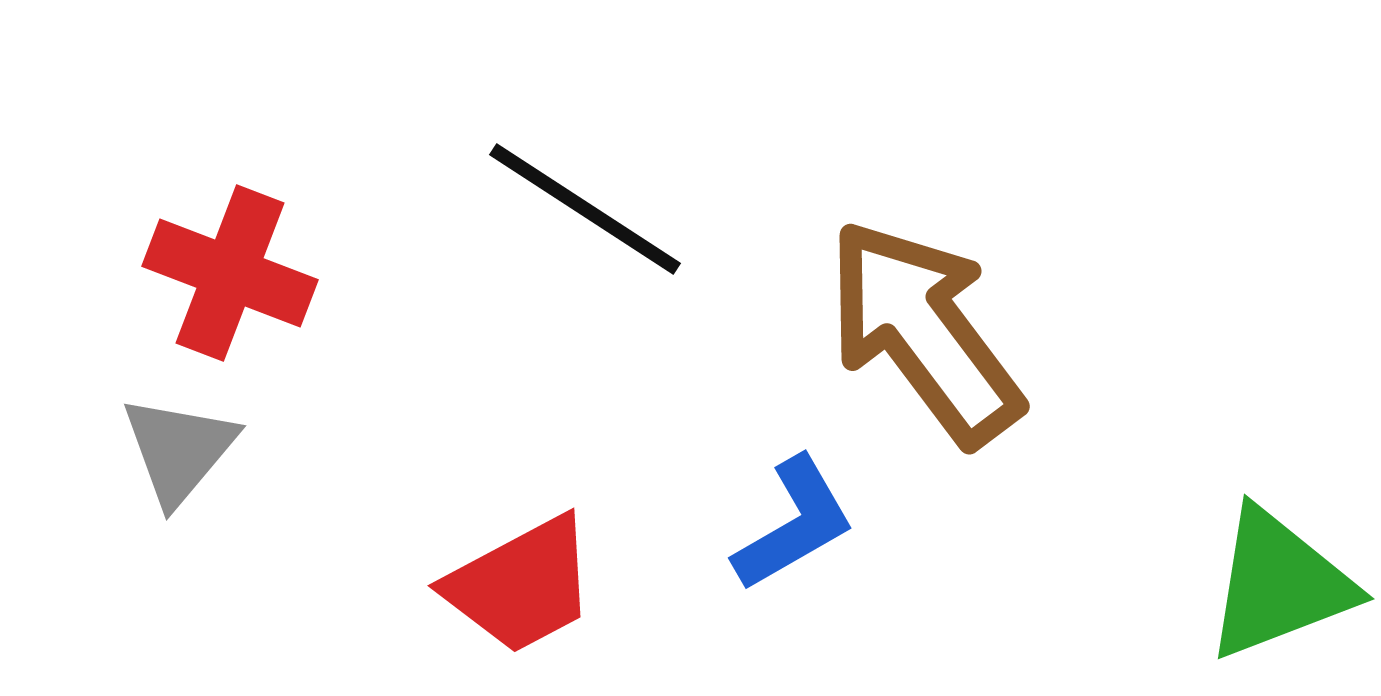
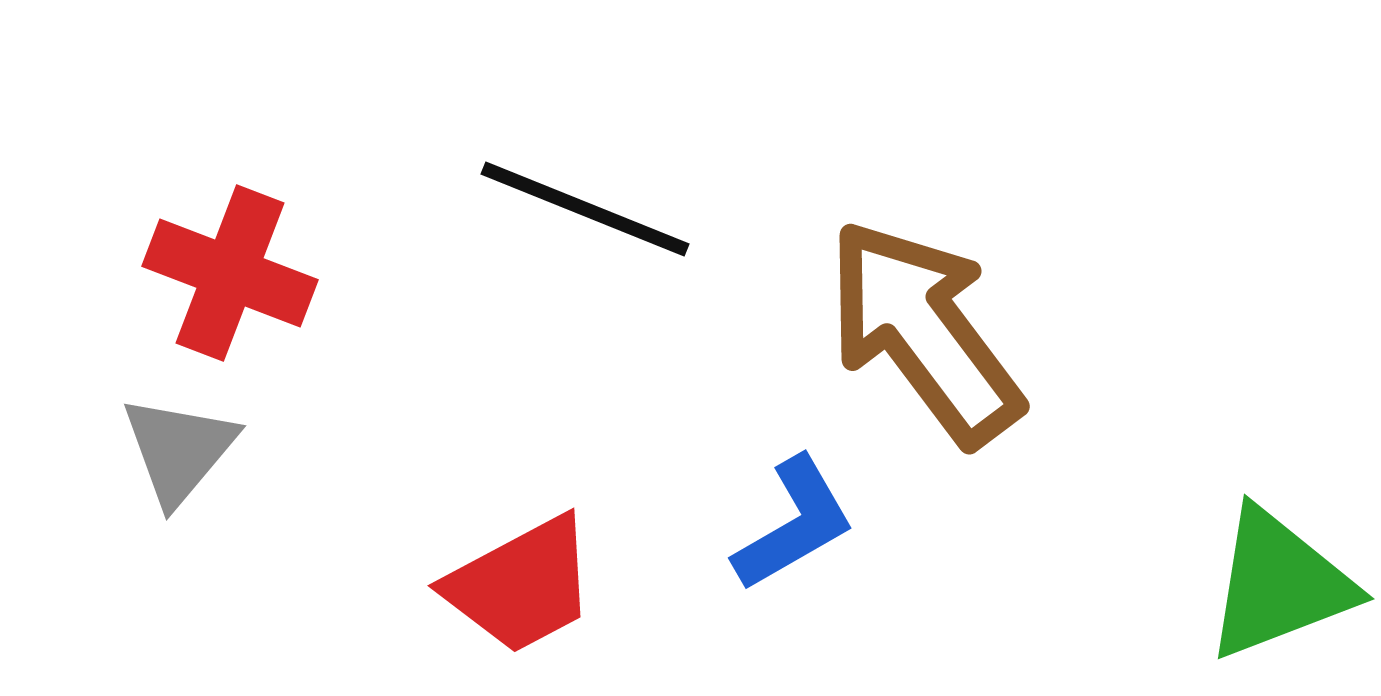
black line: rotated 11 degrees counterclockwise
